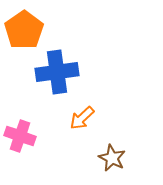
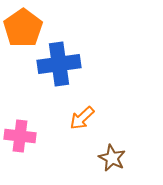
orange pentagon: moved 1 px left, 2 px up
blue cross: moved 2 px right, 8 px up
pink cross: rotated 12 degrees counterclockwise
